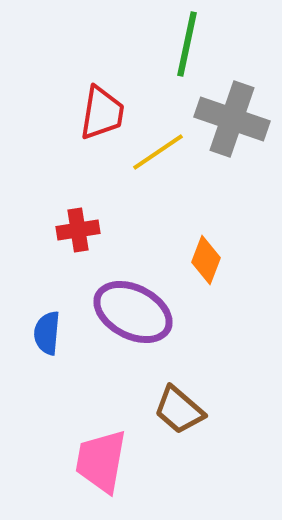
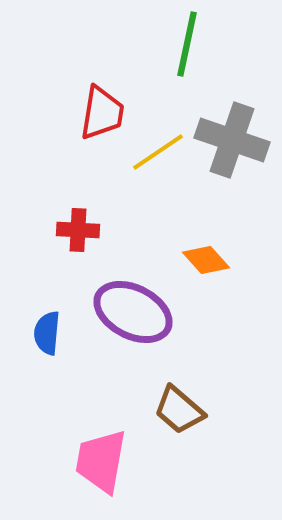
gray cross: moved 21 px down
red cross: rotated 12 degrees clockwise
orange diamond: rotated 63 degrees counterclockwise
